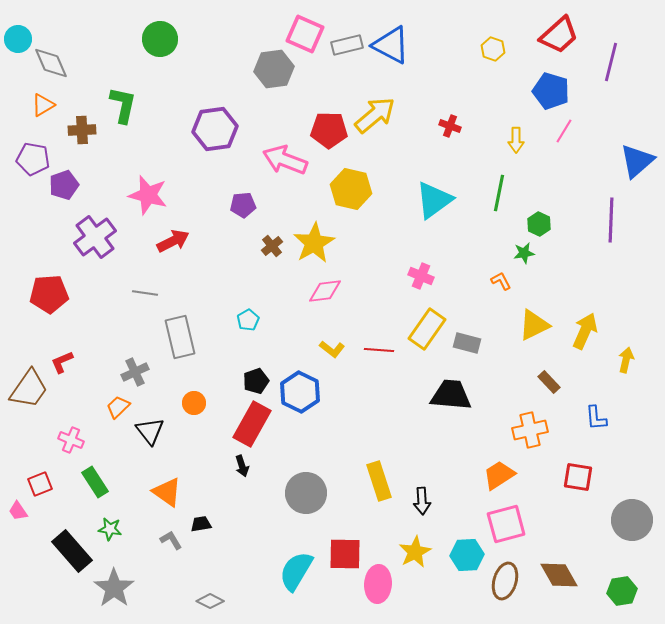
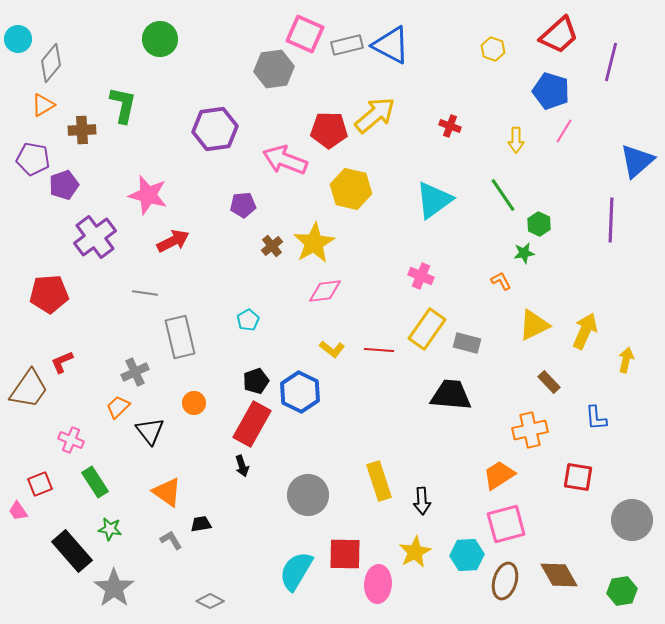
gray diamond at (51, 63): rotated 63 degrees clockwise
green line at (499, 193): moved 4 px right, 2 px down; rotated 45 degrees counterclockwise
gray circle at (306, 493): moved 2 px right, 2 px down
